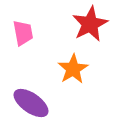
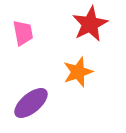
orange star: moved 5 px right, 3 px down; rotated 12 degrees clockwise
purple ellipse: rotated 75 degrees counterclockwise
